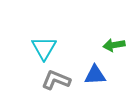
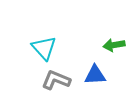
cyan triangle: rotated 12 degrees counterclockwise
